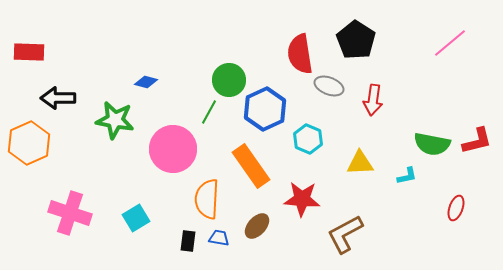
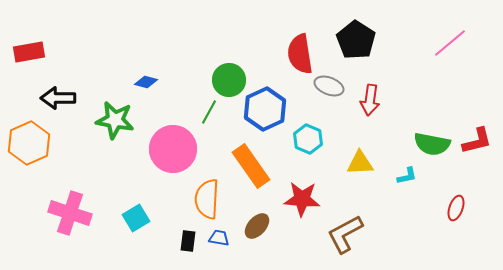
red rectangle: rotated 12 degrees counterclockwise
red arrow: moved 3 px left
